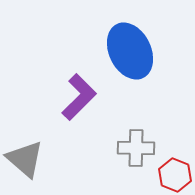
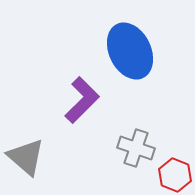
purple L-shape: moved 3 px right, 3 px down
gray cross: rotated 18 degrees clockwise
gray triangle: moved 1 px right, 2 px up
